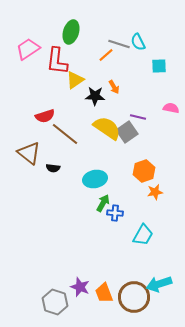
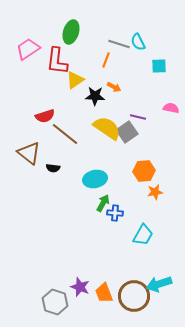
orange line: moved 5 px down; rotated 28 degrees counterclockwise
orange arrow: rotated 32 degrees counterclockwise
orange hexagon: rotated 15 degrees clockwise
brown circle: moved 1 px up
